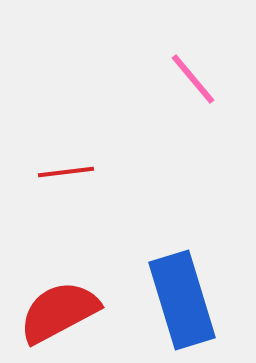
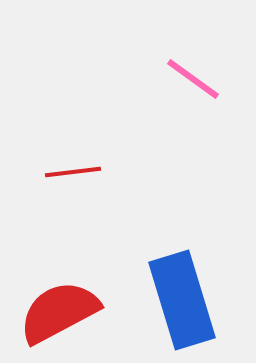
pink line: rotated 14 degrees counterclockwise
red line: moved 7 px right
